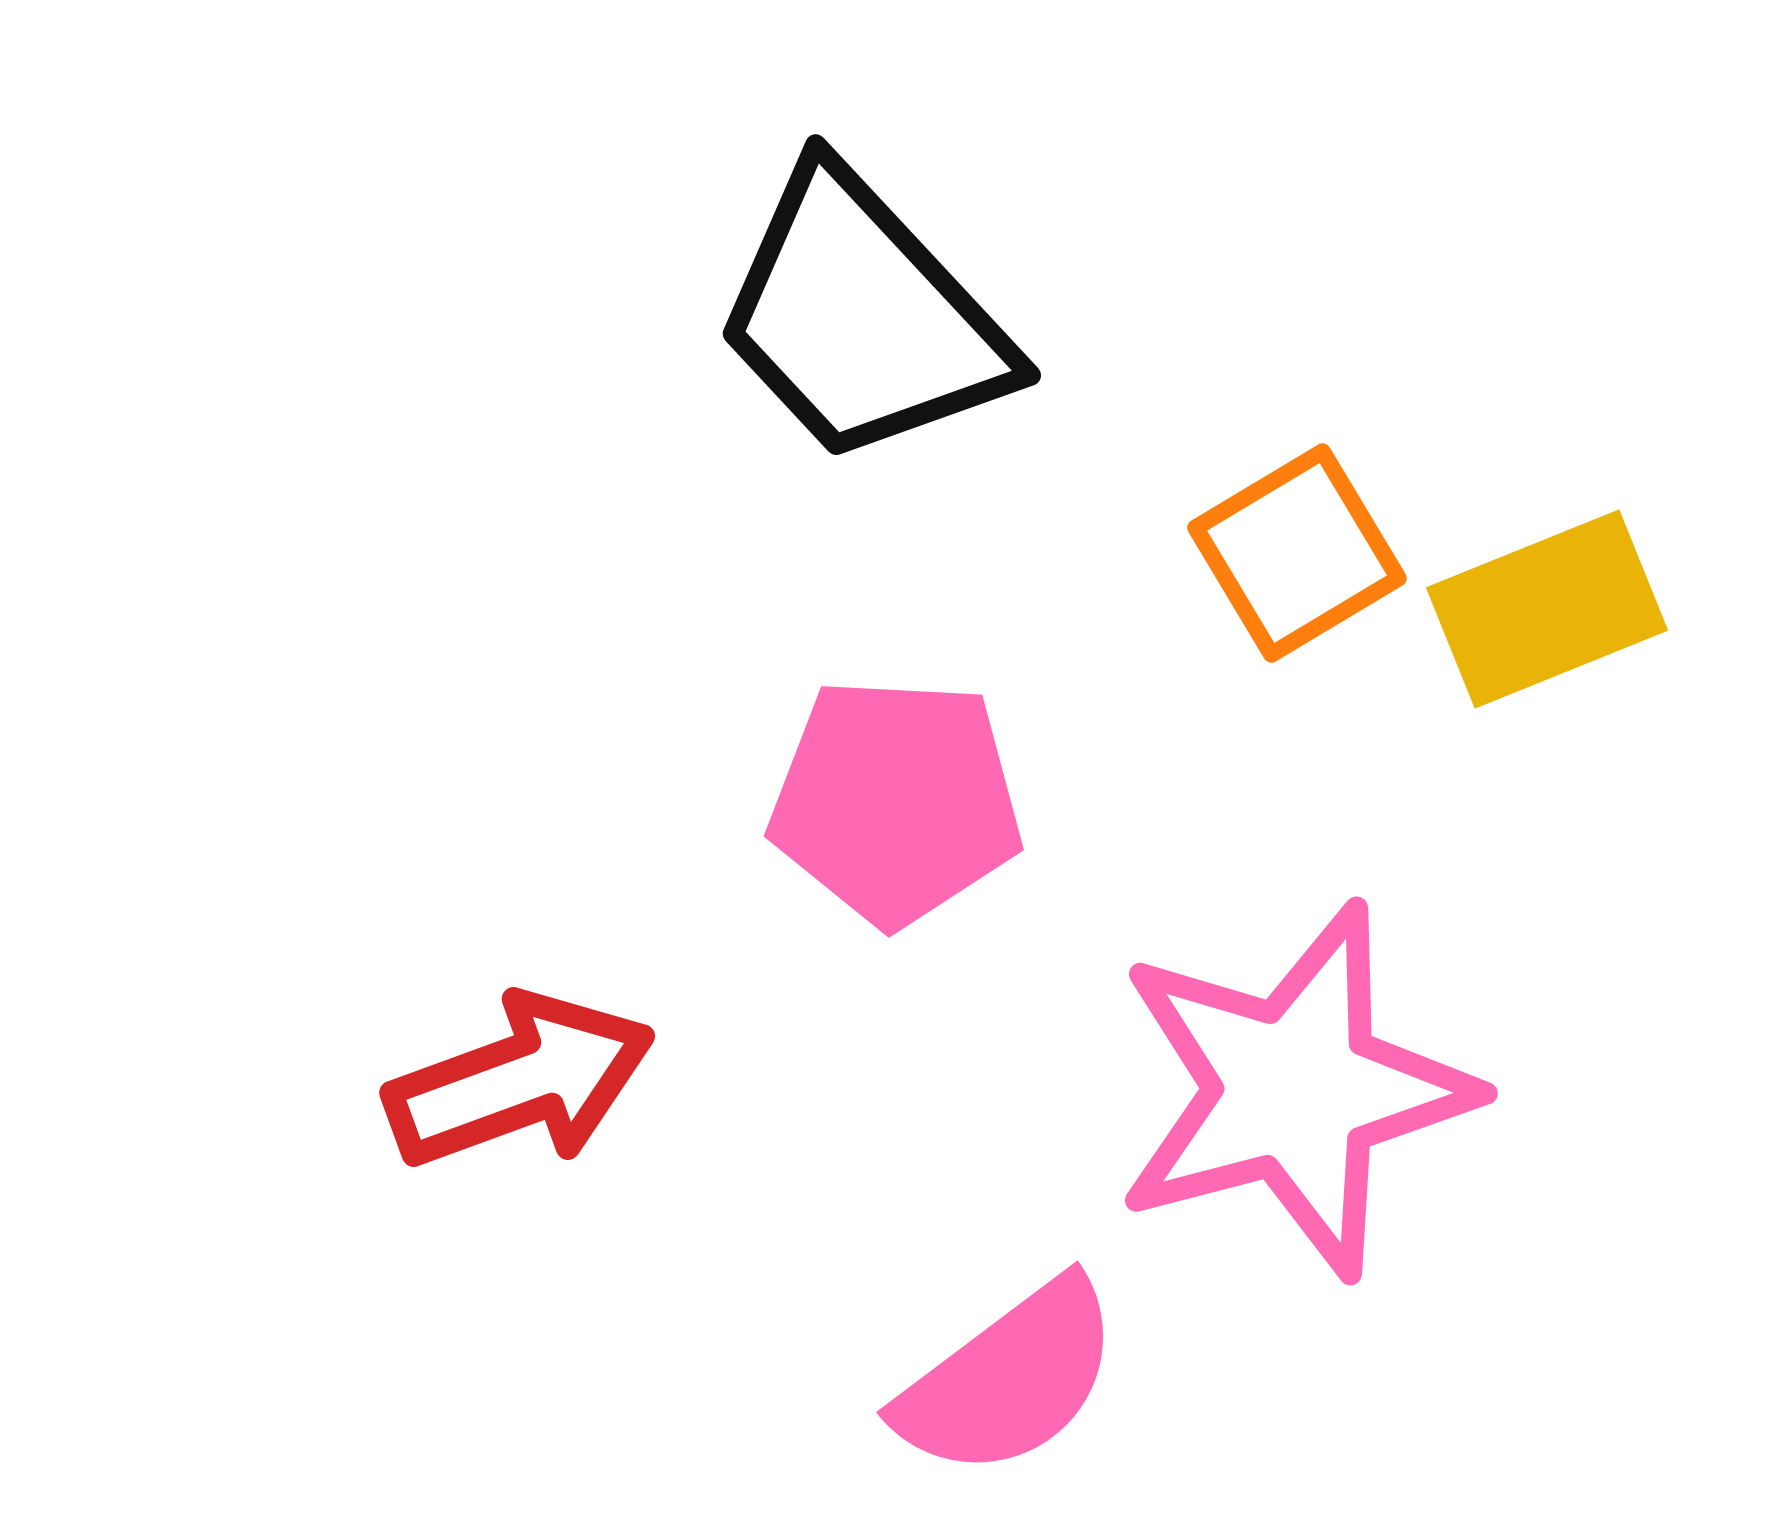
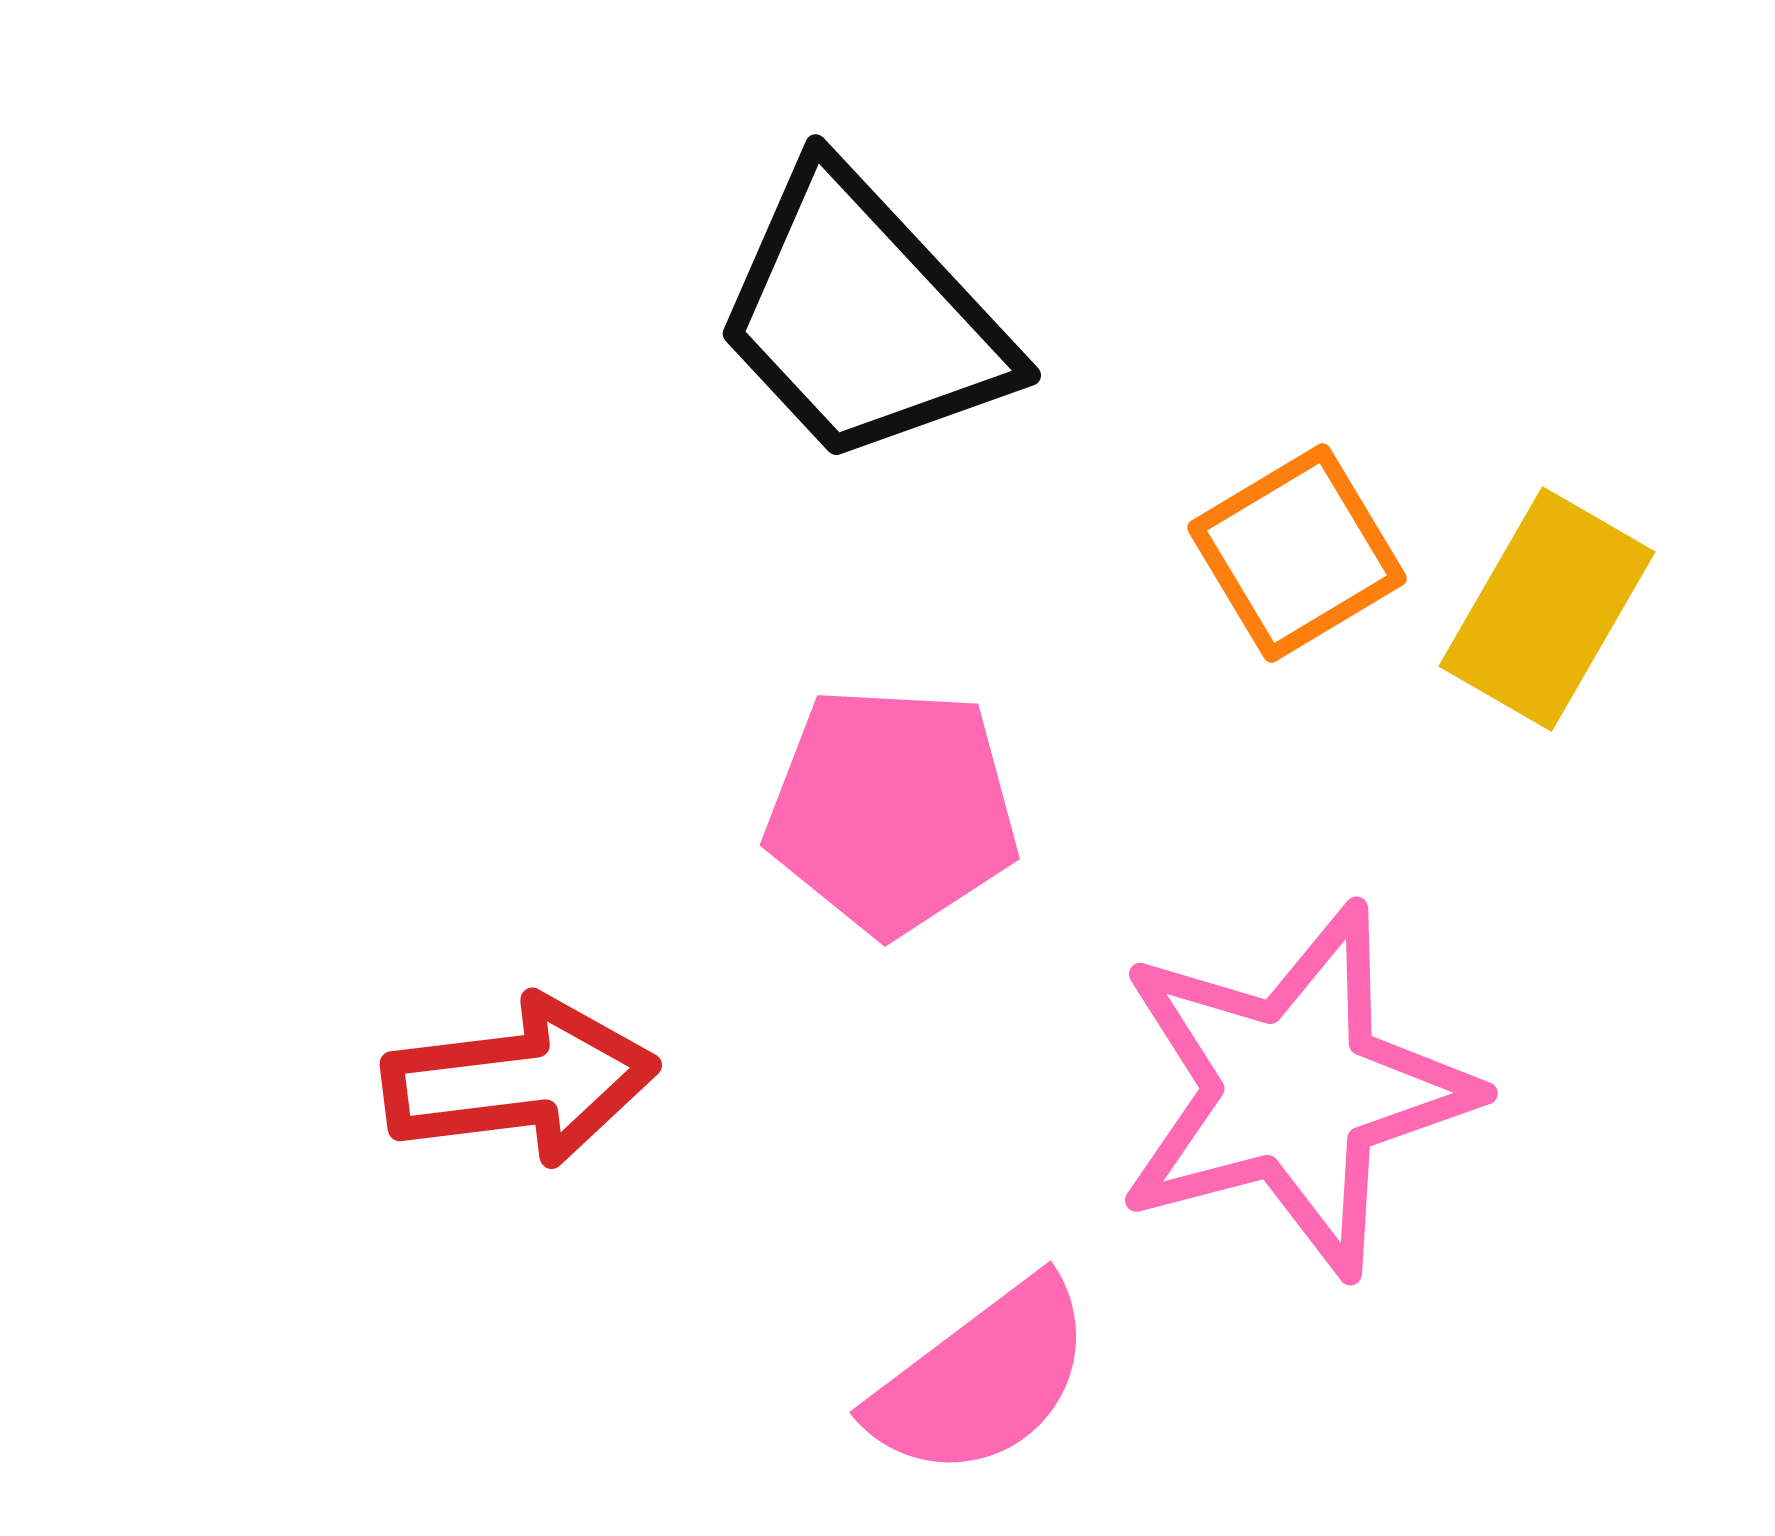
yellow rectangle: rotated 38 degrees counterclockwise
pink pentagon: moved 4 px left, 9 px down
red arrow: rotated 13 degrees clockwise
pink semicircle: moved 27 px left
